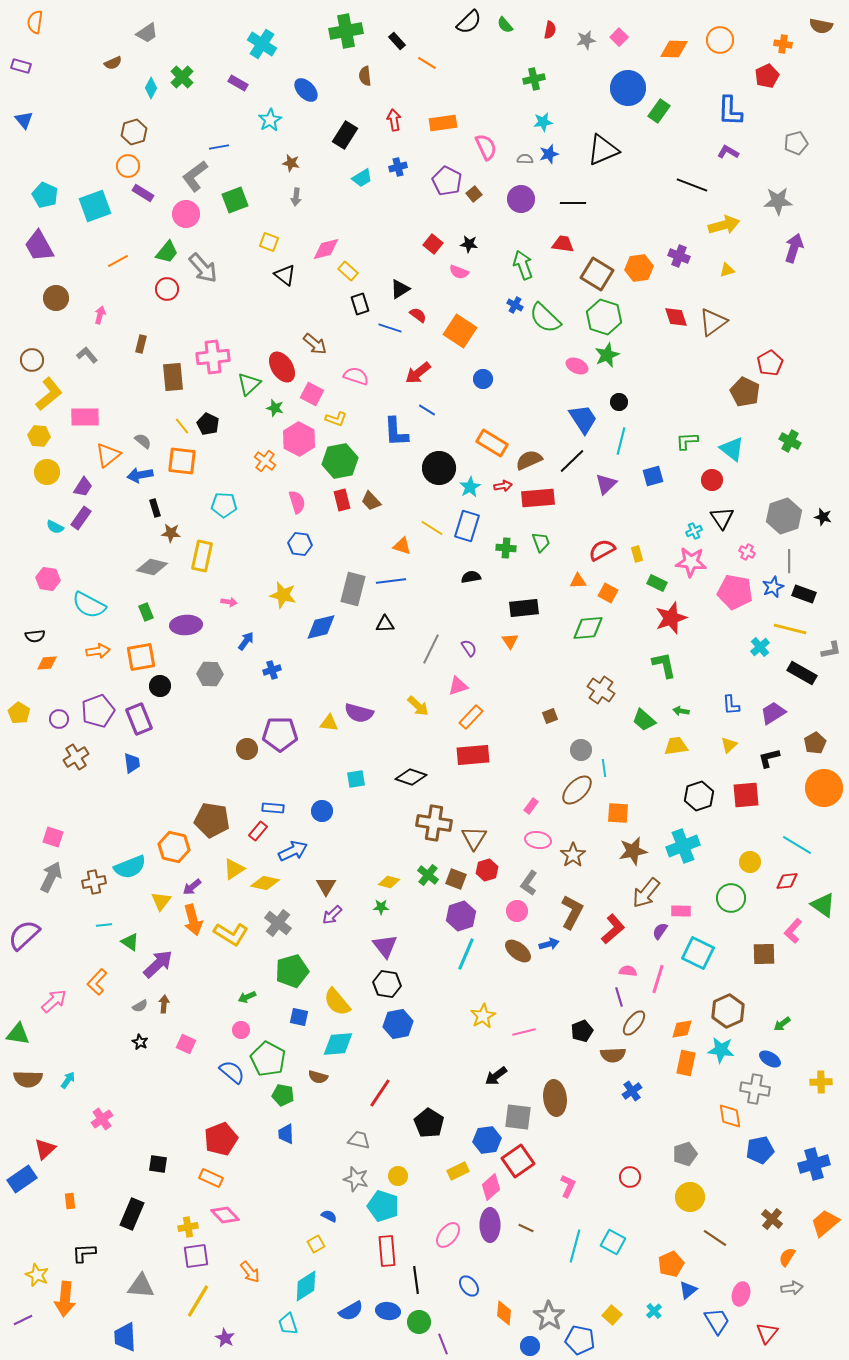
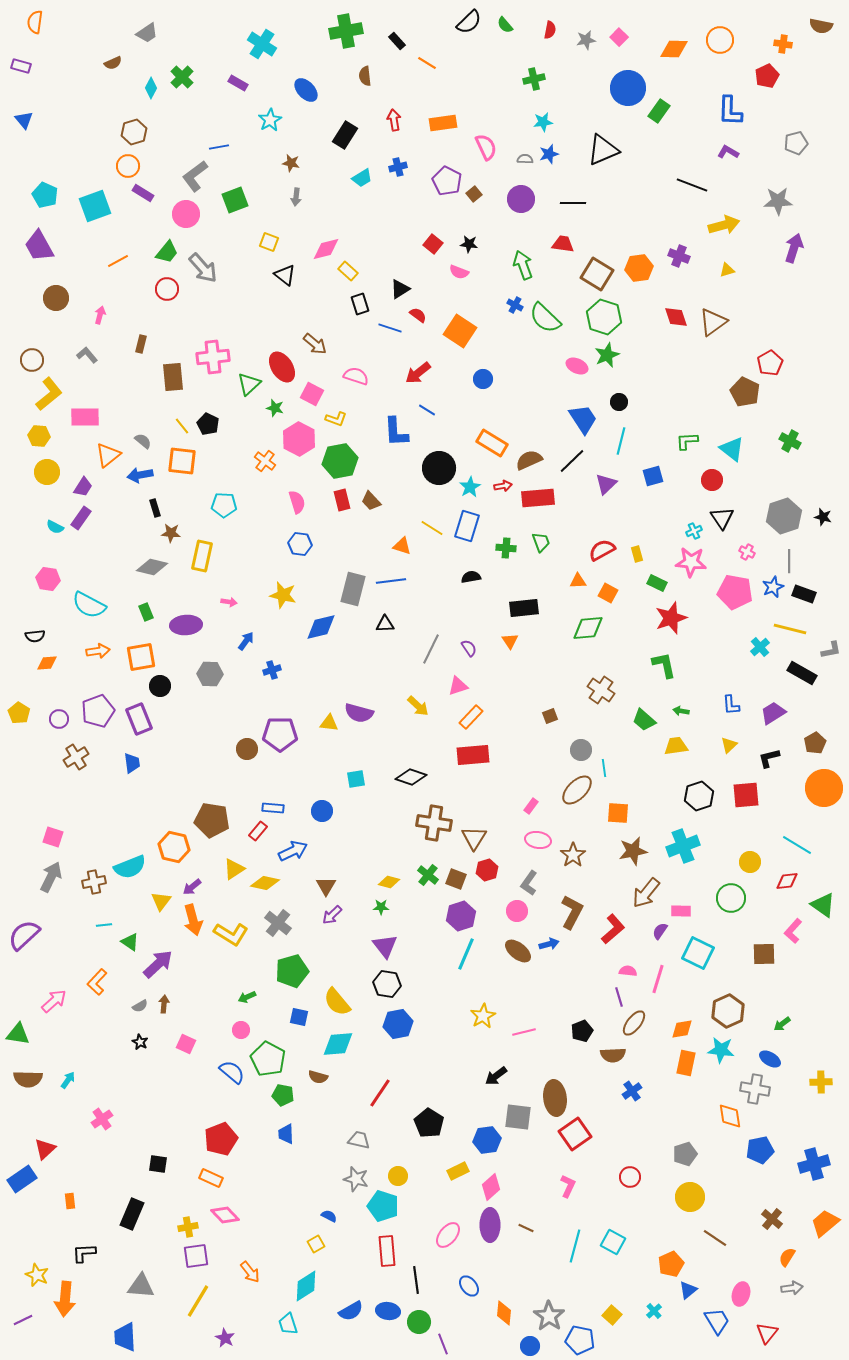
red square at (518, 1161): moved 57 px right, 27 px up
